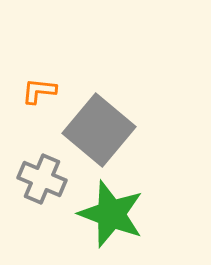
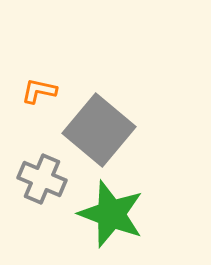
orange L-shape: rotated 6 degrees clockwise
